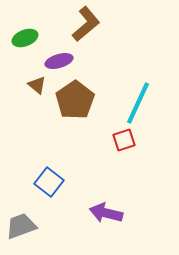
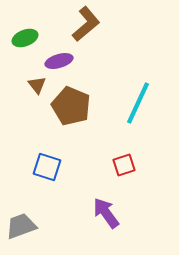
brown triangle: rotated 12 degrees clockwise
brown pentagon: moved 4 px left, 6 px down; rotated 15 degrees counterclockwise
red square: moved 25 px down
blue square: moved 2 px left, 15 px up; rotated 20 degrees counterclockwise
purple arrow: rotated 40 degrees clockwise
